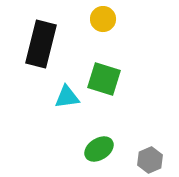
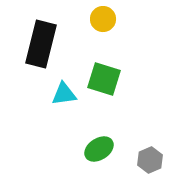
cyan triangle: moved 3 px left, 3 px up
